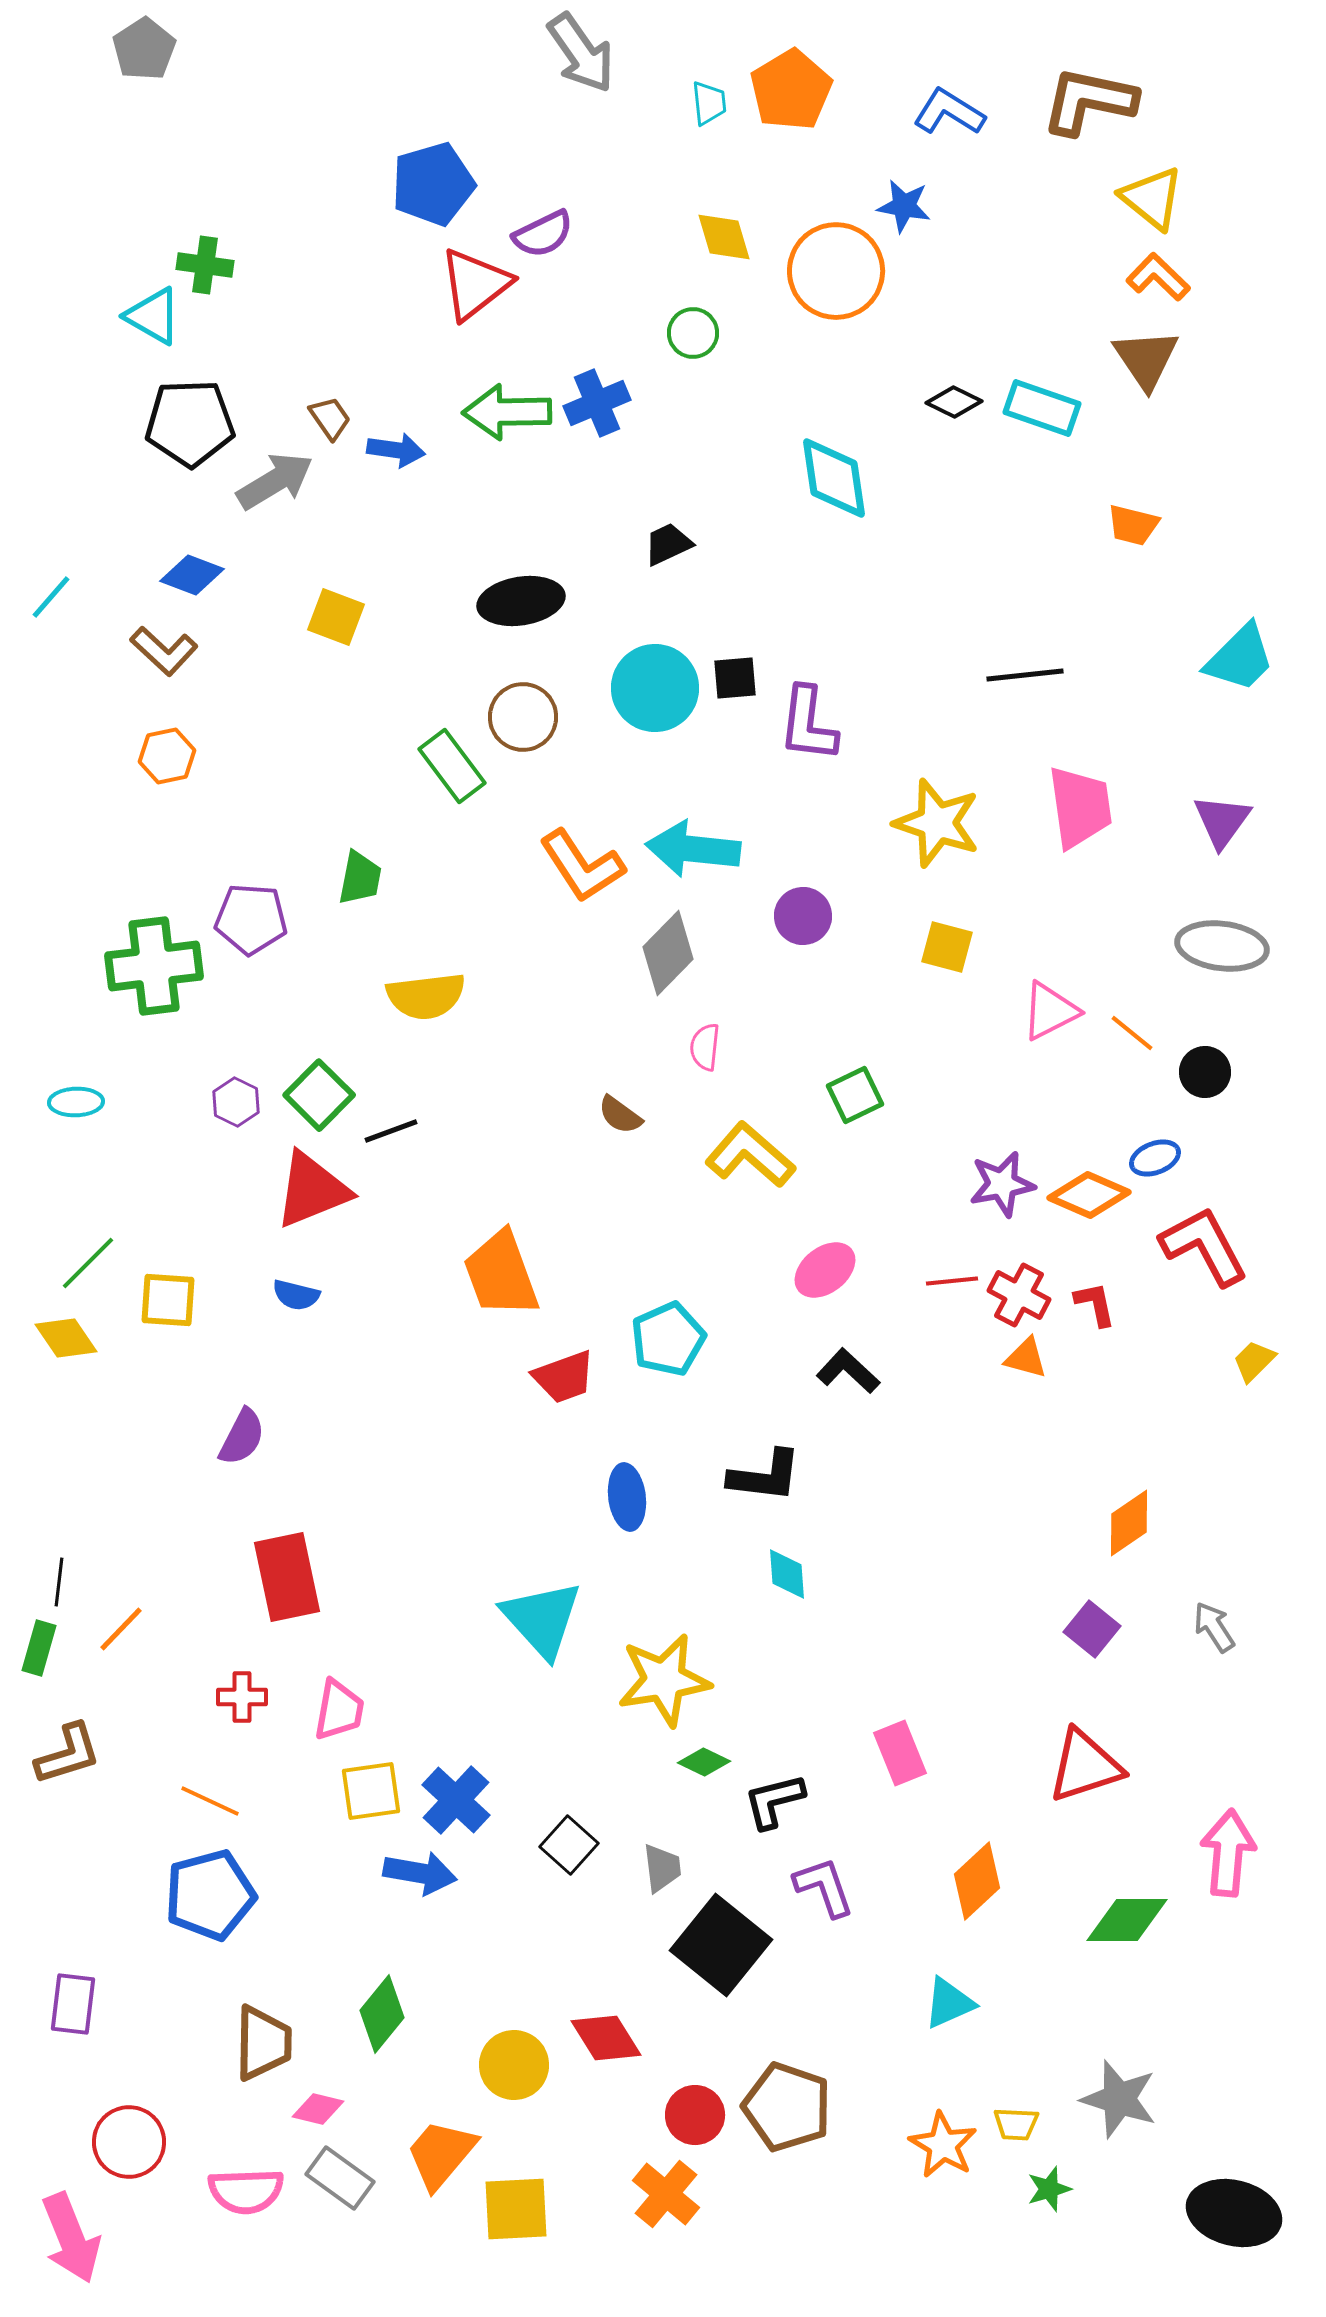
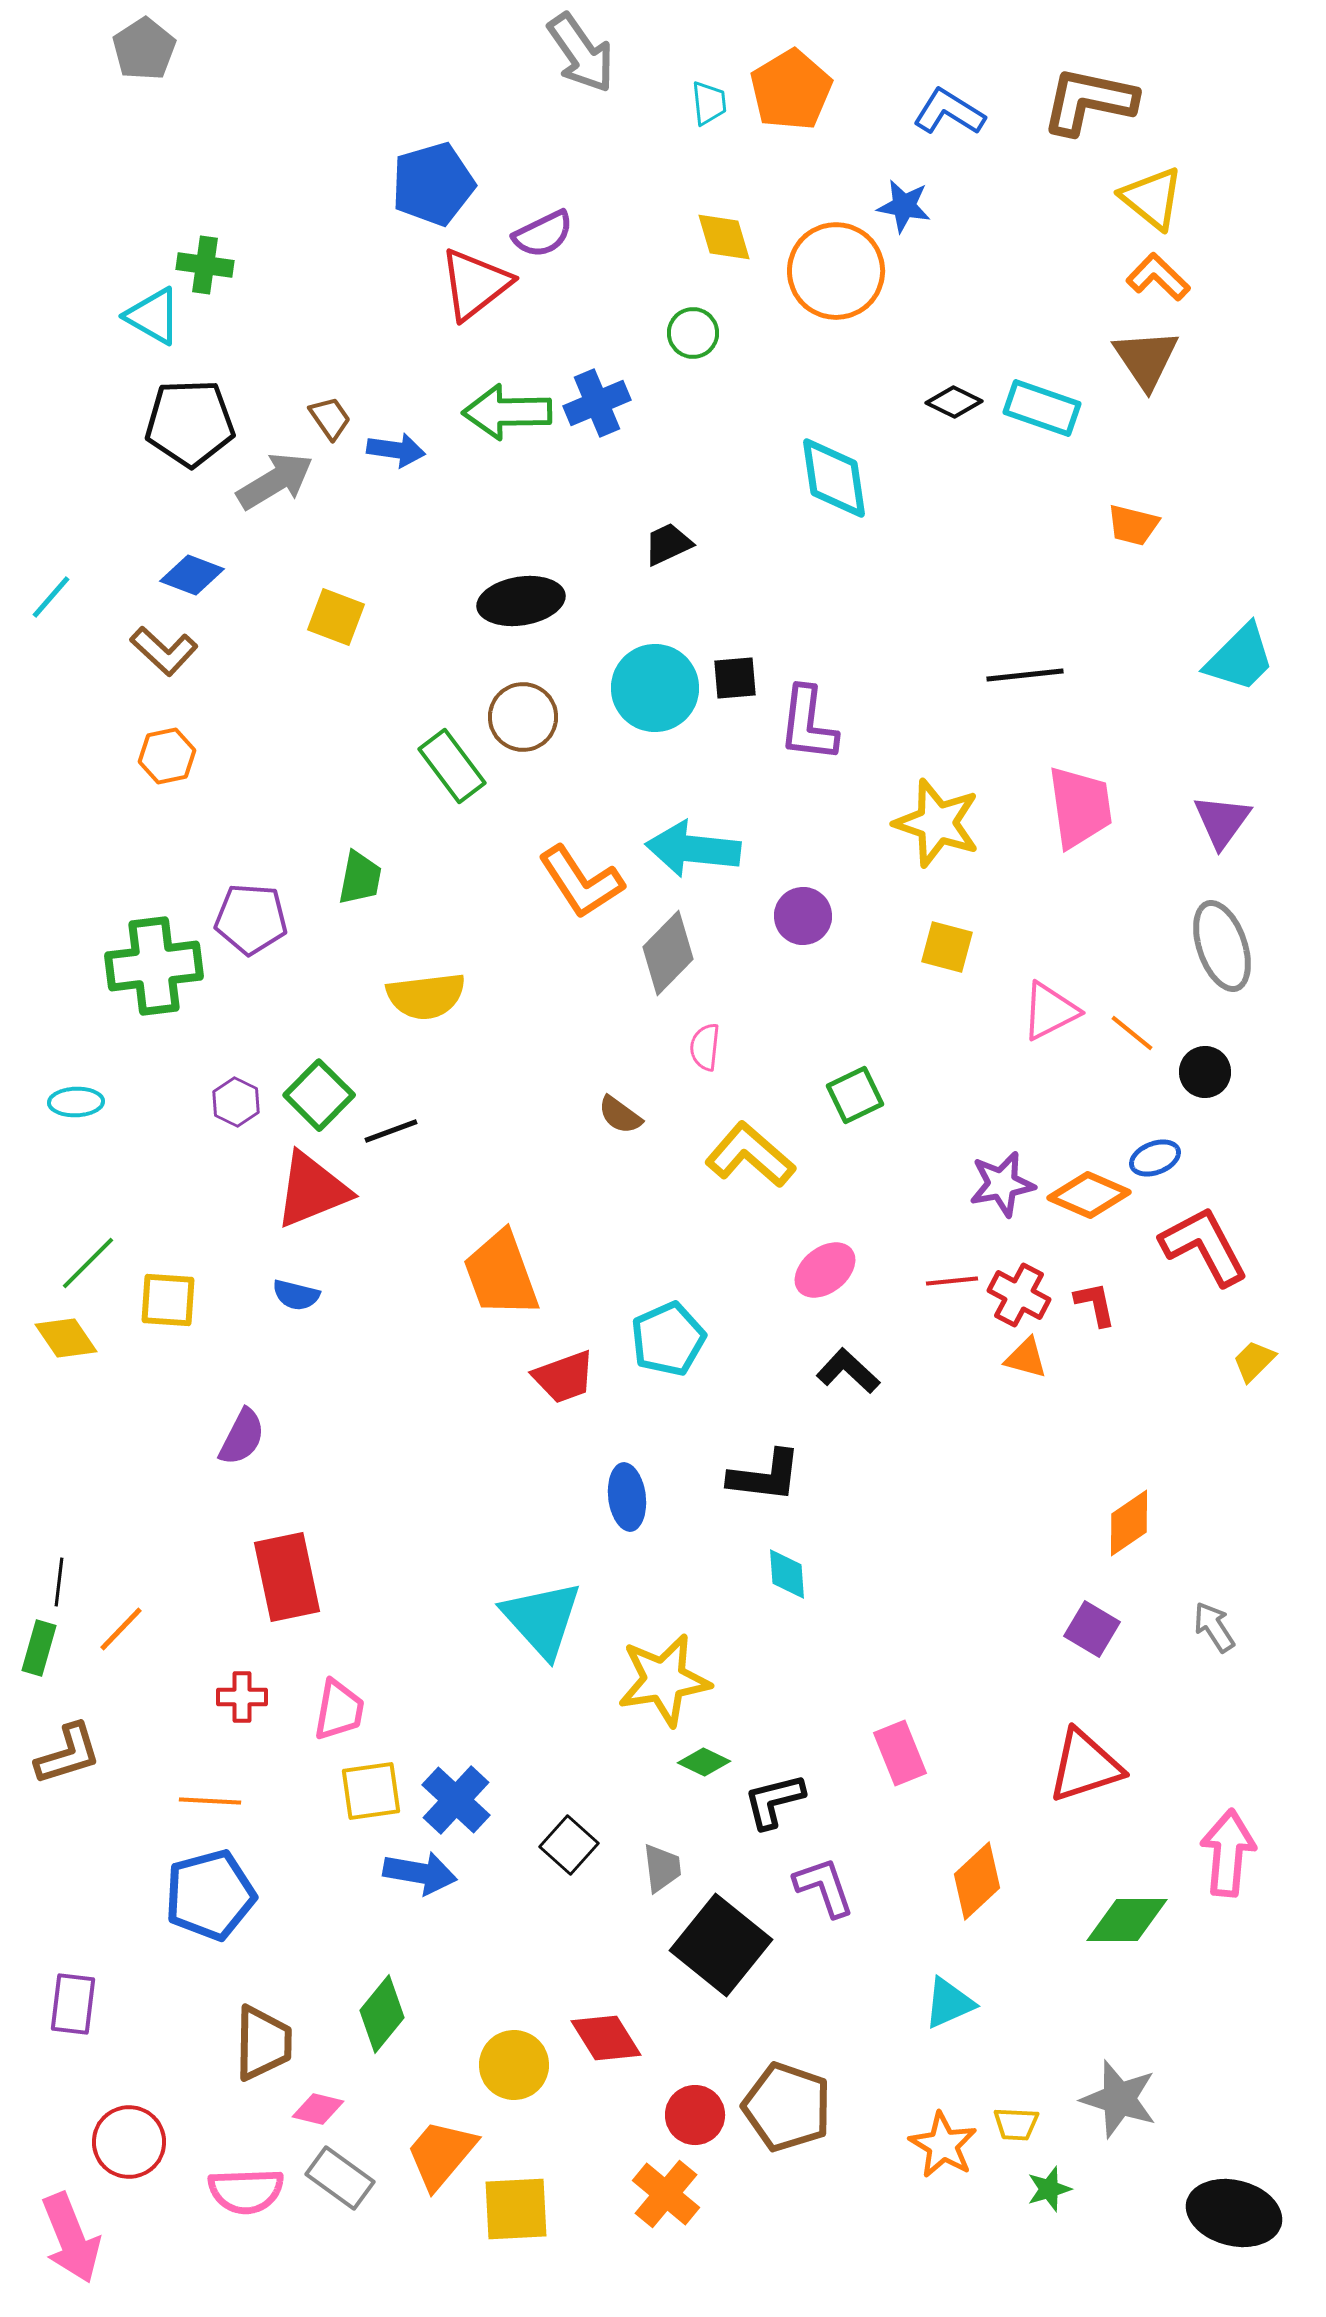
orange L-shape at (582, 866): moved 1 px left, 16 px down
gray ellipse at (1222, 946): rotated 64 degrees clockwise
purple square at (1092, 1629): rotated 8 degrees counterclockwise
orange line at (210, 1801): rotated 22 degrees counterclockwise
